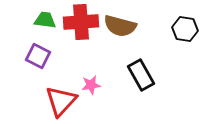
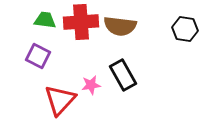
brown semicircle: rotated 8 degrees counterclockwise
black rectangle: moved 18 px left
red triangle: moved 1 px left, 1 px up
